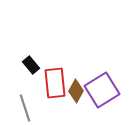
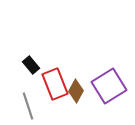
red rectangle: moved 1 px down; rotated 16 degrees counterclockwise
purple square: moved 7 px right, 4 px up
gray line: moved 3 px right, 2 px up
